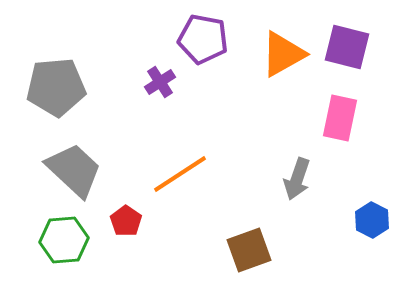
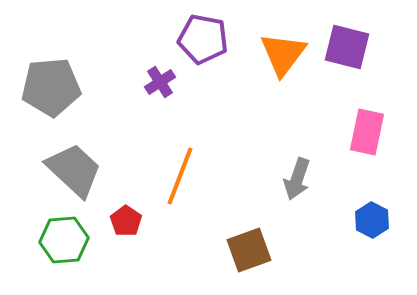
orange triangle: rotated 24 degrees counterclockwise
gray pentagon: moved 5 px left
pink rectangle: moved 27 px right, 14 px down
orange line: moved 2 px down; rotated 36 degrees counterclockwise
